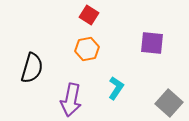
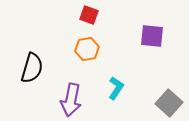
red square: rotated 12 degrees counterclockwise
purple square: moved 7 px up
